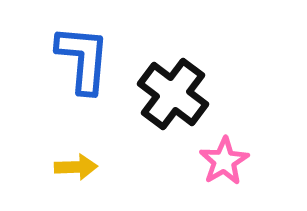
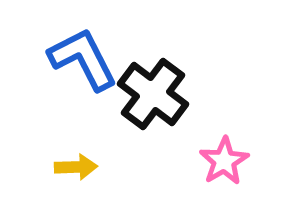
blue L-shape: rotated 32 degrees counterclockwise
black cross: moved 20 px left
